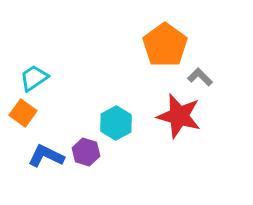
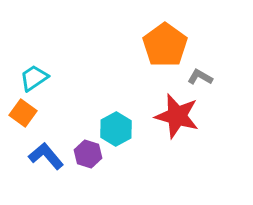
gray L-shape: rotated 15 degrees counterclockwise
red star: moved 2 px left
cyan hexagon: moved 6 px down
purple hexagon: moved 2 px right, 2 px down
blue L-shape: rotated 24 degrees clockwise
